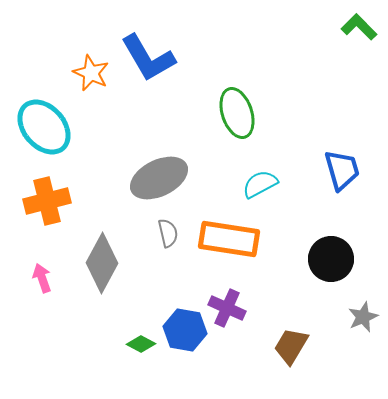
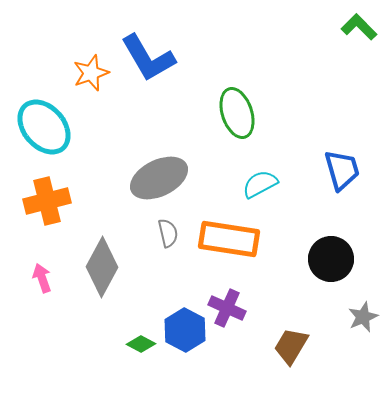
orange star: rotated 27 degrees clockwise
gray diamond: moved 4 px down
blue hexagon: rotated 18 degrees clockwise
